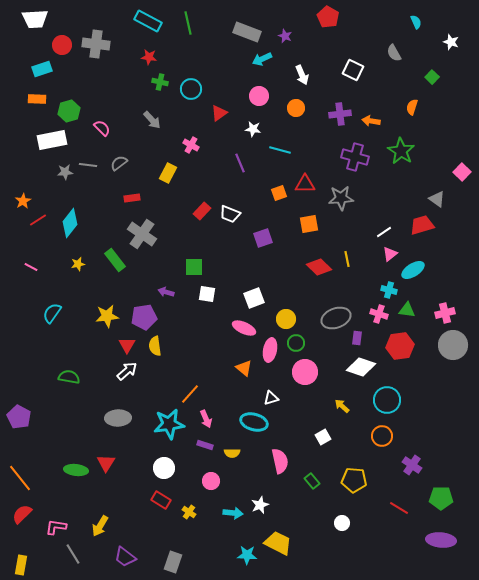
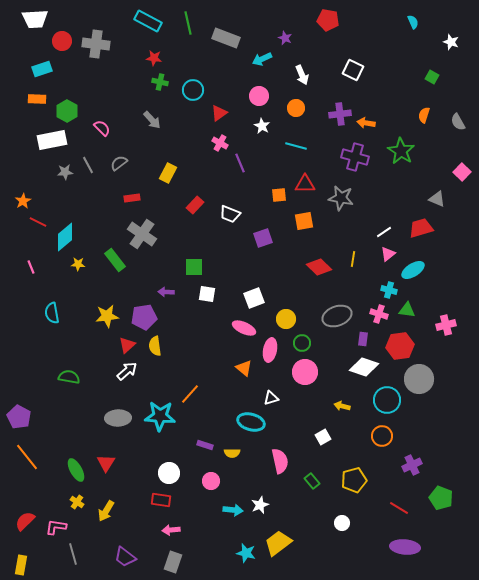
red pentagon at (328, 17): moved 3 px down; rotated 20 degrees counterclockwise
cyan semicircle at (416, 22): moved 3 px left
gray rectangle at (247, 32): moved 21 px left, 6 px down
purple star at (285, 36): moved 2 px down
red circle at (62, 45): moved 4 px up
gray semicircle at (394, 53): moved 64 px right, 69 px down
red star at (149, 57): moved 5 px right, 1 px down
green square at (432, 77): rotated 16 degrees counterclockwise
cyan circle at (191, 89): moved 2 px right, 1 px down
orange semicircle at (412, 107): moved 12 px right, 8 px down
green hexagon at (69, 111): moved 2 px left; rotated 15 degrees counterclockwise
orange arrow at (371, 121): moved 5 px left, 2 px down
white star at (253, 129): moved 9 px right, 3 px up; rotated 21 degrees clockwise
pink cross at (191, 145): moved 29 px right, 2 px up
cyan line at (280, 150): moved 16 px right, 4 px up
gray line at (88, 165): rotated 54 degrees clockwise
orange square at (279, 193): moved 2 px down; rotated 14 degrees clockwise
gray star at (341, 198): rotated 15 degrees clockwise
gray triangle at (437, 199): rotated 12 degrees counterclockwise
red rectangle at (202, 211): moved 7 px left, 6 px up
red line at (38, 220): moved 2 px down; rotated 60 degrees clockwise
cyan diamond at (70, 223): moved 5 px left, 14 px down; rotated 12 degrees clockwise
orange square at (309, 224): moved 5 px left, 3 px up
red trapezoid at (422, 225): moved 1 px left, 3 px down
pink triangle at (390, 254): moved 2 px left
yellow line at (347, 259): moved 6 px right; rotated 21 degrees clockwise
yellow star at (78, 264): rotated 16 degrees clockwise
pink line at (31, 267): rotated 40 degrees clockwise
purple arrow at (166, 292): rotated 14 degrees counterclockwise
cyan semicircle at (52, 313): rotated 45 degrees counterclockwise
pink cross at (445, 313): moved 1 px right, 12 px down
gray ellipse at (336, 318): moved 1 px right, 2 px up
purple rectangle at (357, 338): moved 6 px right, 1 px down
green circle at (296, 343): moved 6 px right
red triangle at (127, 345): rotated 18 degrees clockwise
gray circle at (453, 345): moved 34 px left, 34 px down
white diamond at (361, 367): moved 3 px right
yellow arrow at (342, 406): rotated 28 degrees counterclockwise
pink arrow at (206, 419): moved 35 px left, 111 px down; rotated 108 degrees clockwise
cyan ellipse at (254, 422): moved 3 px left
cyan star at (169, 424): moved 9 px left, 8 px up; rotated 12 degrees clockwise
purple cross at (412, 465): rotated 30 degrees clockwise
white circle at (164, 468): moved 5 px right, 5 px down
green ellipse at (76, 470): rotated 55 degrees clockwise
orange line at (20, 478): moved 7 px right, 21 px up
yellow pentagon at (354, 480): rotated 20 degrees counterclockwise
green pentagon at (441, 498): rotated 20 degrees clockwise
red rectangle at (161, 500): rotated 24 degrees counterclockwise
yellow cross at (189, 512): moved 112 px left, 10 px up
cyan arrow at (233, 513): moved 3 px up
red semicircle at (22, 514): moved 3 px right, 7 px down
yellow arrow at (100, 526): moved 6 px right, 15 px up
purple ellipse at (441, 540): moved 36 px left, 7 px down
yellow trapezoid at (278, 543): rotated 64 degrees counterclockwise
gray line at (73, 554): rotated 15 degrees clockwise
cyan star at (247, 555): moved 1 px left, 2 px up; rotated 12 degrees clockwise
